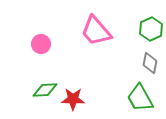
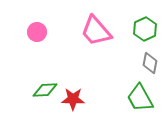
green hexagon: moved 6 px left
pink circle: moved 4 px left, 12 px up
